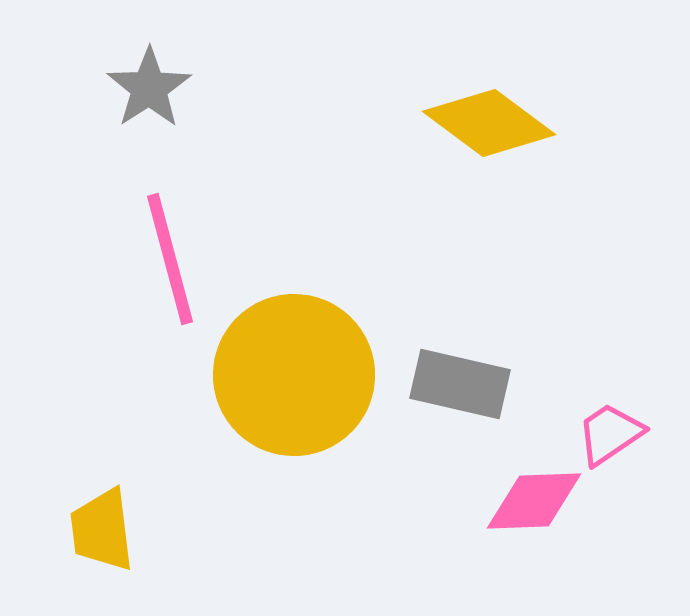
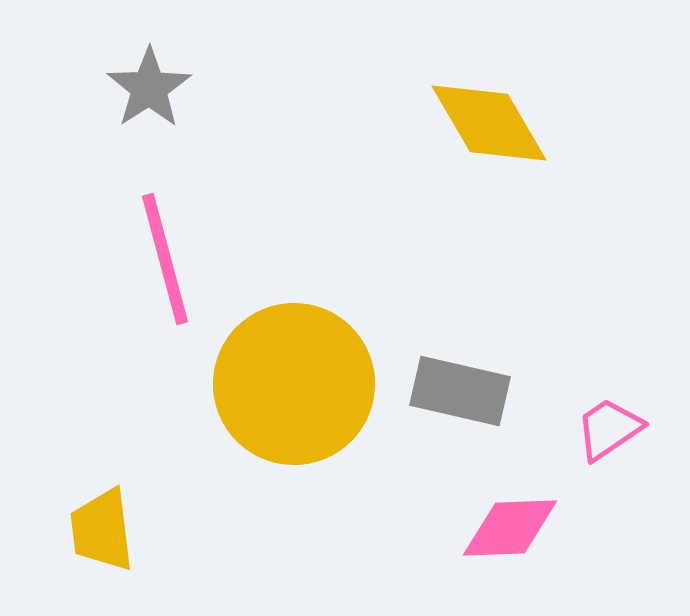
yellow diamond: rotated 23 degrees clockwise
pink line: moved 5 px left
yellow circle: moved 9 px down
gray rectangle: moved 7 px down
pink trapezoid: moved 1 px left, 5 px up
pink diamond: moved 24 px left, 27 px down
